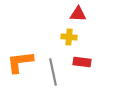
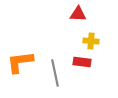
yellow cross: moved 22 px right, 4 px down
gray line: moved 2 px right, 1 px down
